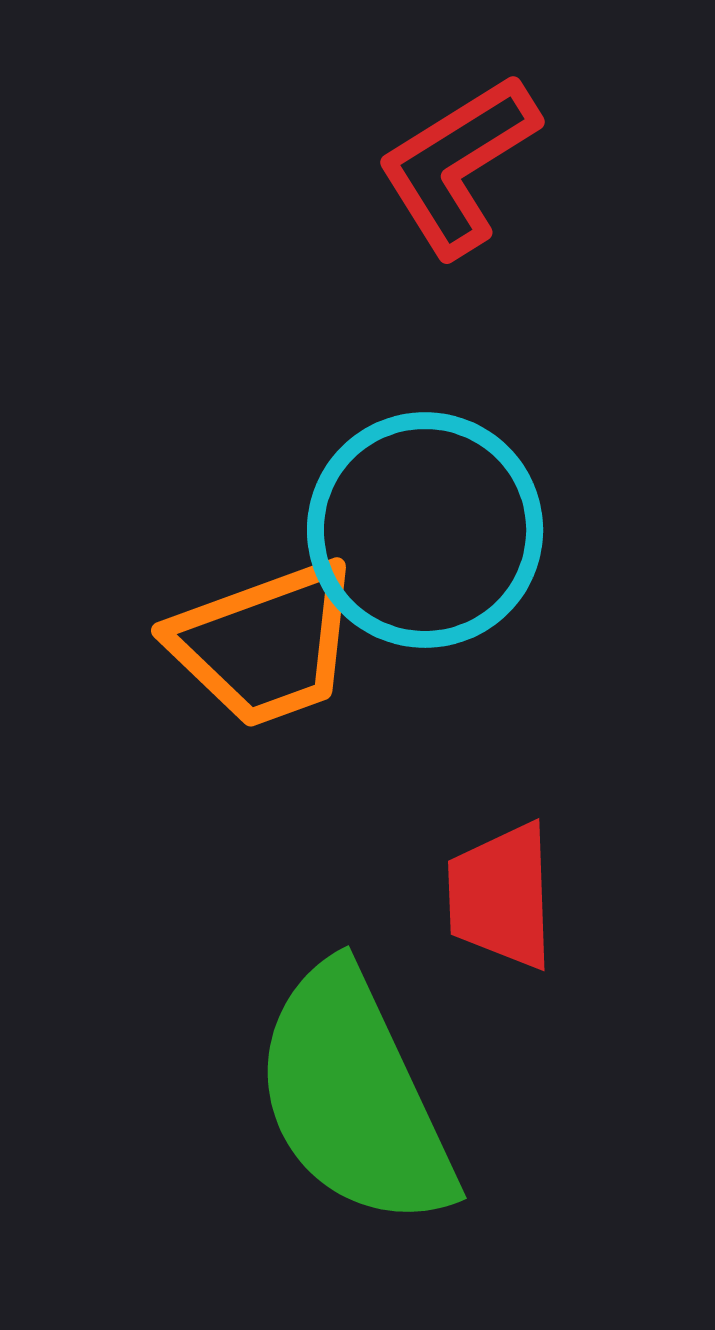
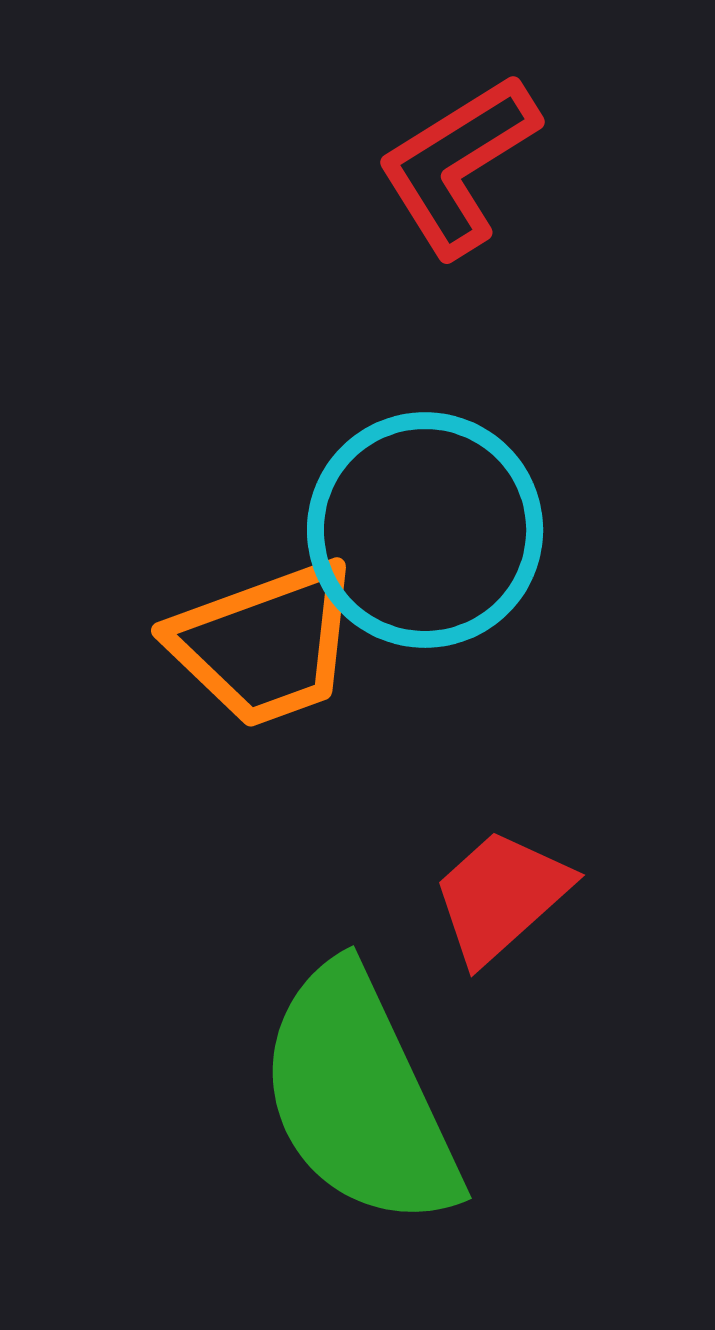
red trapezoid: rotated 50 degrees clockwise
green semicircle: moved 5 px right
